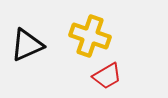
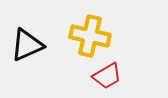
yellow cross: rotated 6 degrees counterclockwise
